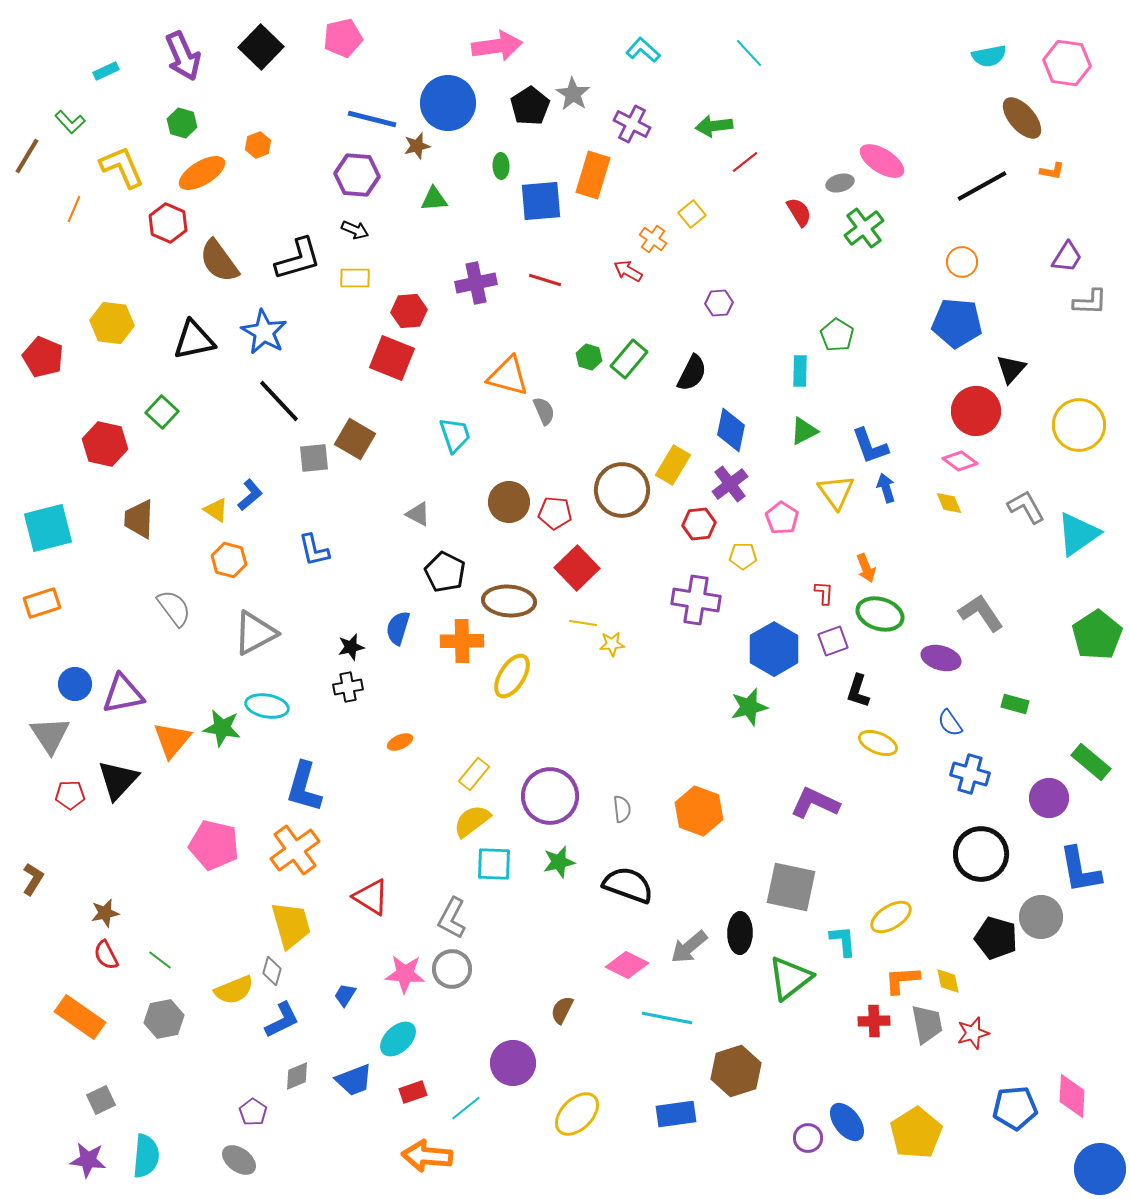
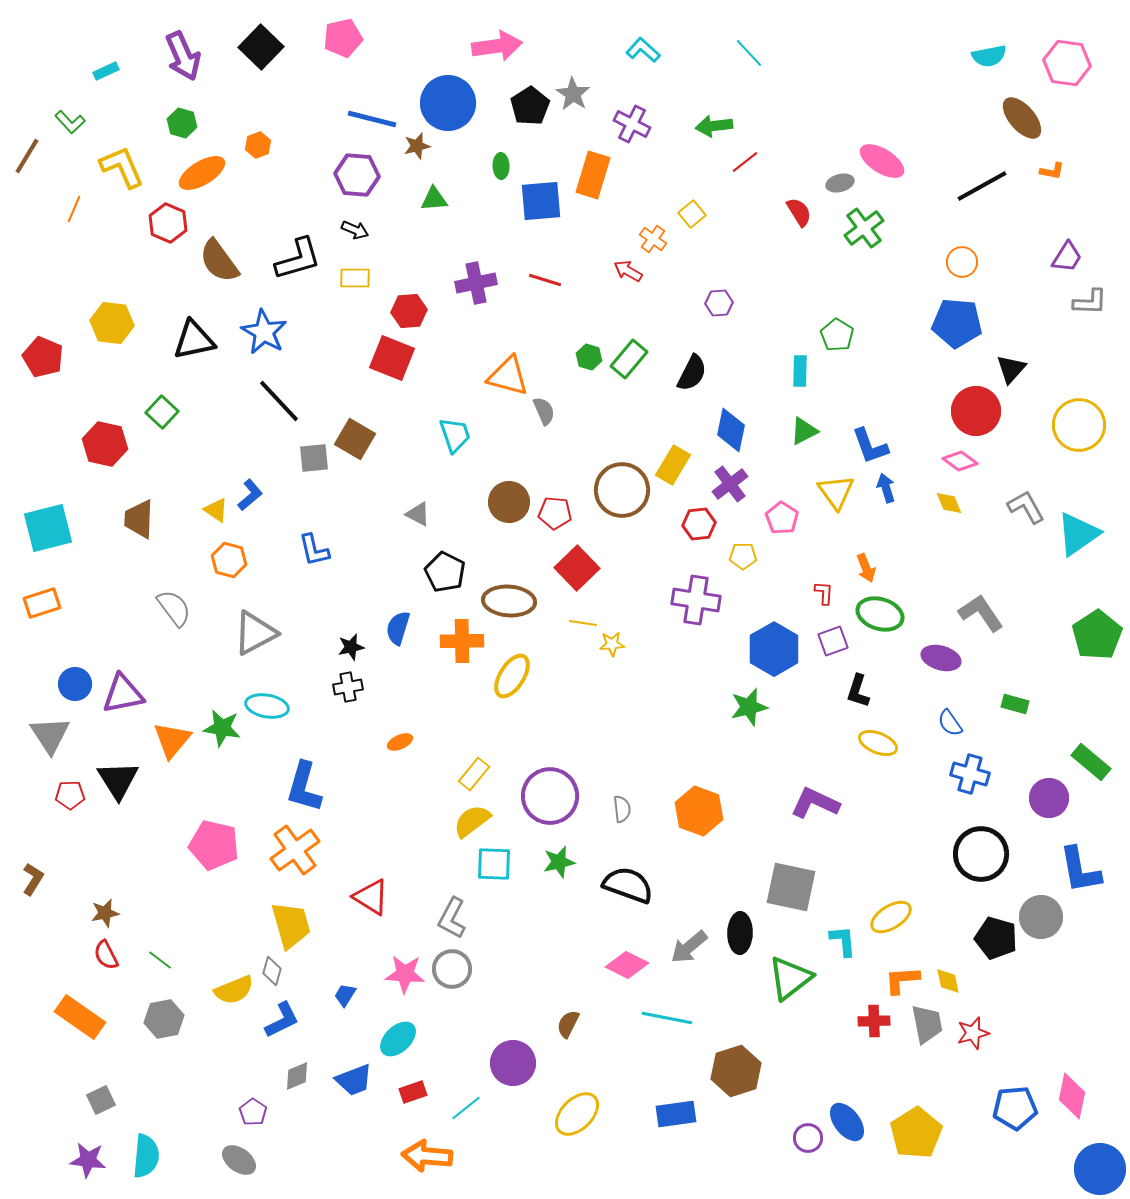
black triangle at (118, 780): rotated 15 degrees counterclockwise
brown semicircle at (562, 1010): moved 6 px right, 14 px down
pink diamond at (1072, 1096): rotated 9 degrees clockwise
